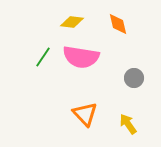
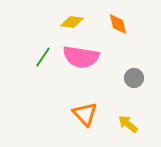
yellow arrow: rotated 15 degrees counterclockwise
